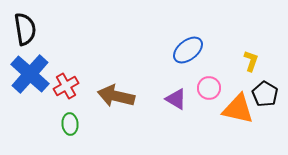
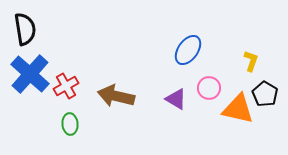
blue ellipse: rotated 16 degrees counterclockwise
